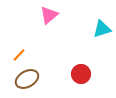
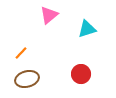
cyan triangle: moved 15 px left
orange line: moved 2 px right, 2 px up
brown ellipse: rotated 15 degrees clockwise
